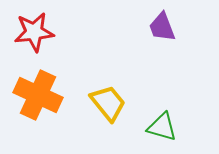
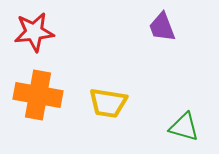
orange cross: rotated 15 degrees counterclockwise
yellow trapezoid: rotated 138 degrees clockwise
green triangle: moved 22 px right
